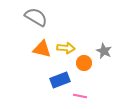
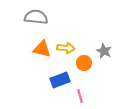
gray semicircle: rotated 25 degrees counterclockwise
pink line: rotated 64 degrees clockwise
